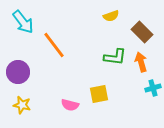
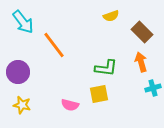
green L-shape: moved 9 px left, 11 px down
